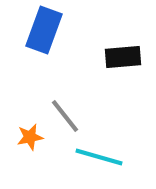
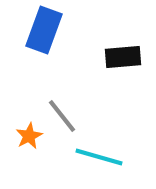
gray line: moved 3 px left
orange star: moved 1 px left, 1 px up; rotated 16 degrees counterclockwise
